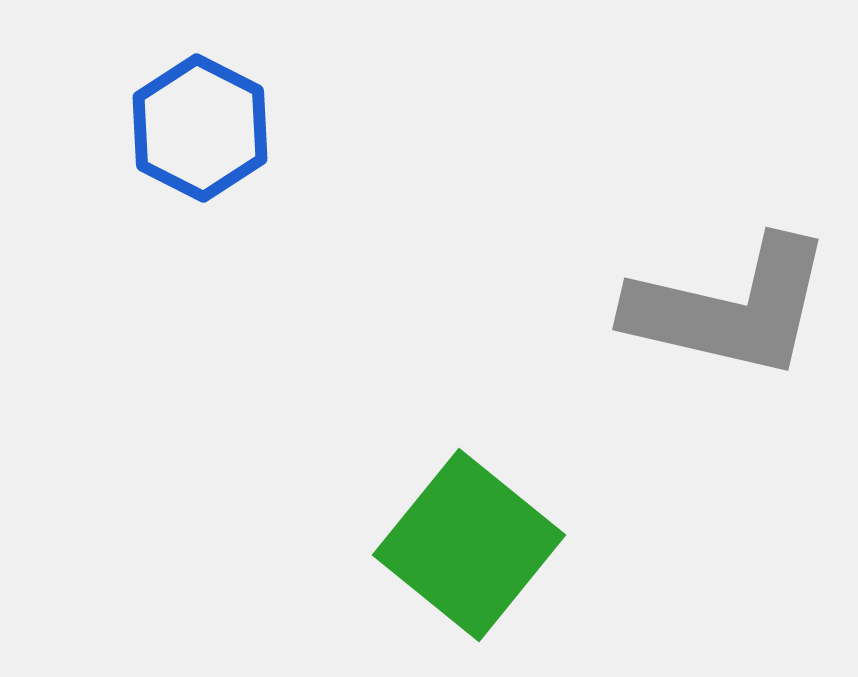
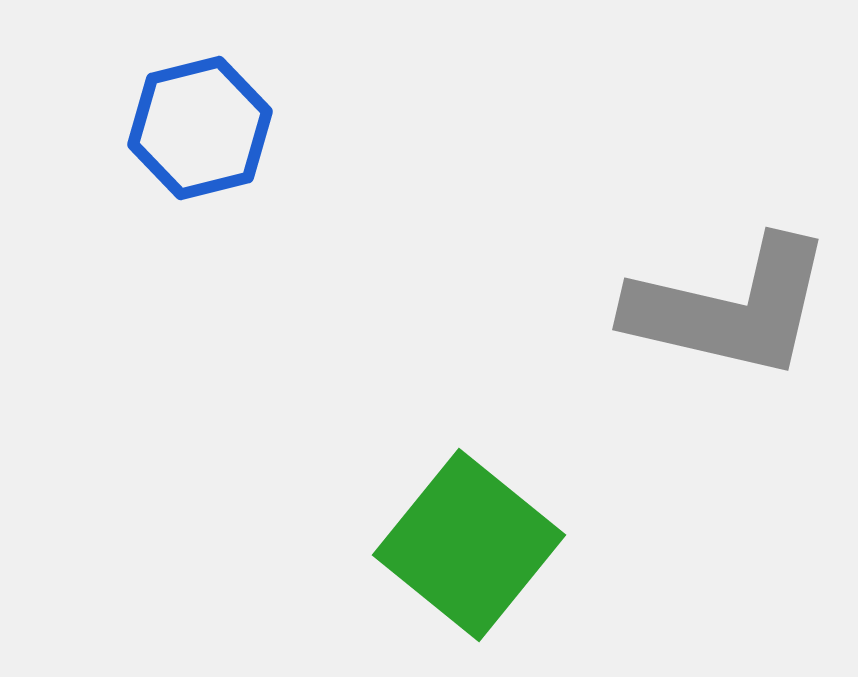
blue hexagon: rotated 19 degrees clockwise
